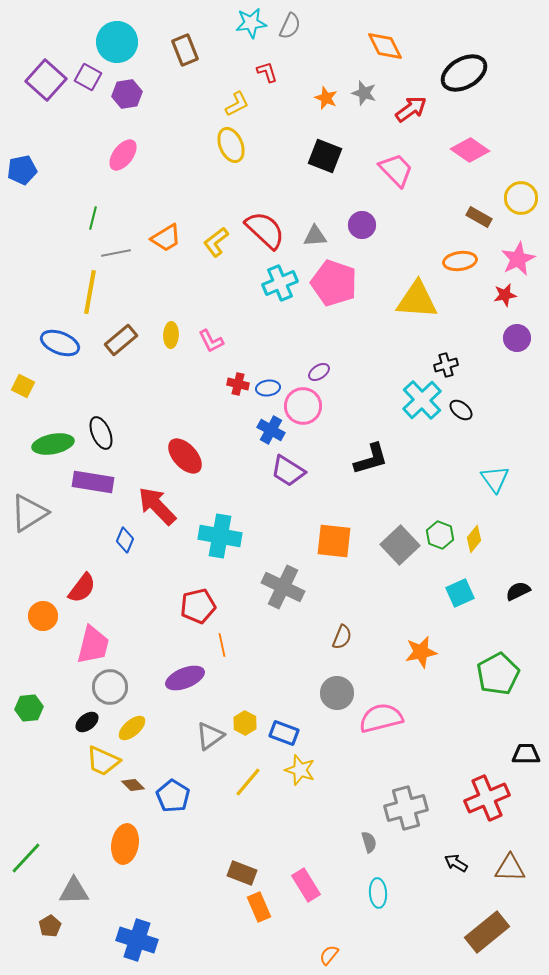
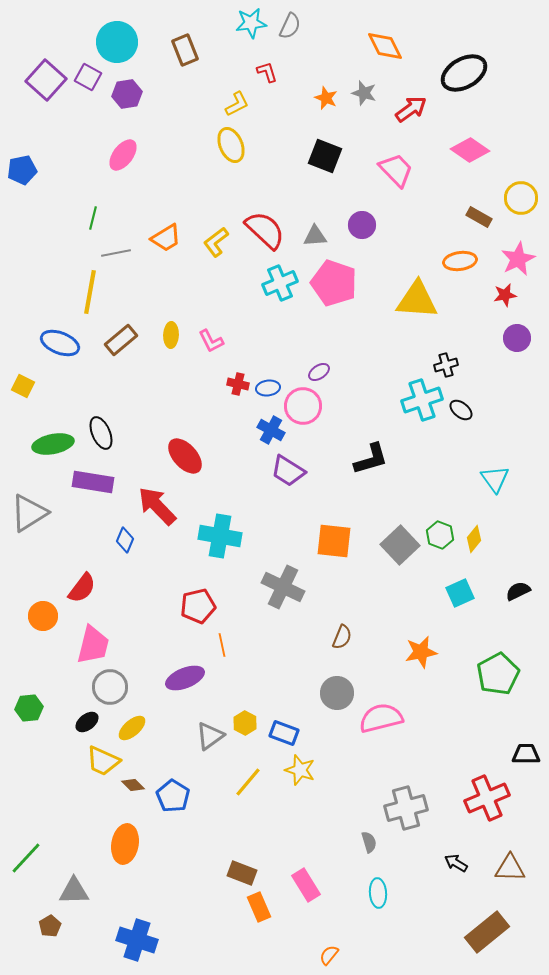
cyan cross at (422, 400): rotated 24 degrees clockwise
